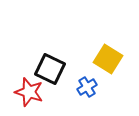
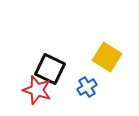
yellow square: moved 1 px left, 2 px up
red star: moved 8 px right, 2 px up
